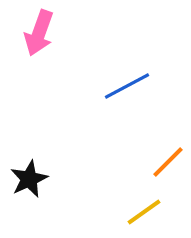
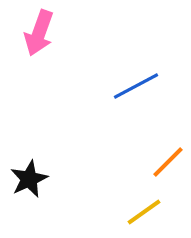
blue line: moved 9 px right
